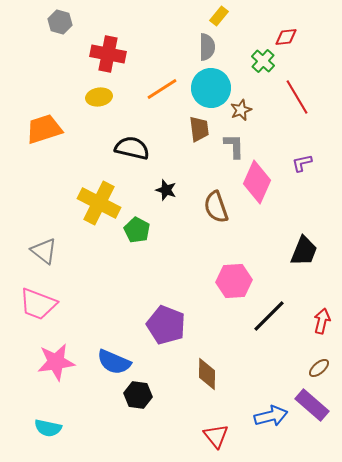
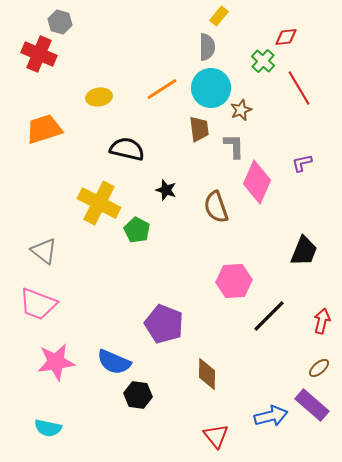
red cross: moved 69 px left; rotated 12 degrees clockwise
red line: moved 2 px right, 9 px up
black semicircle: moved 5 px left, 1 px down
purple pentagon: moved 2 px left, 1 px up
